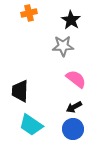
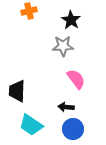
orange cross: moved 2 px up
pink semicircle: rotated 15 degrees clockwise
black trapezoid: moved 3 px left
black arrow: moved 8 px left; rotated 35 degrees clockwise
